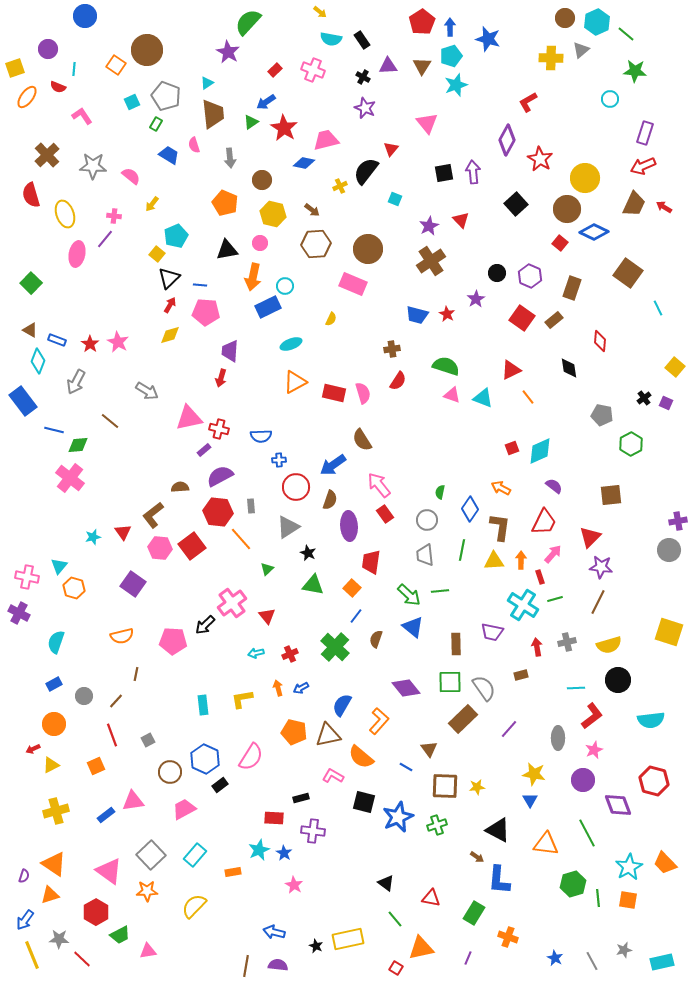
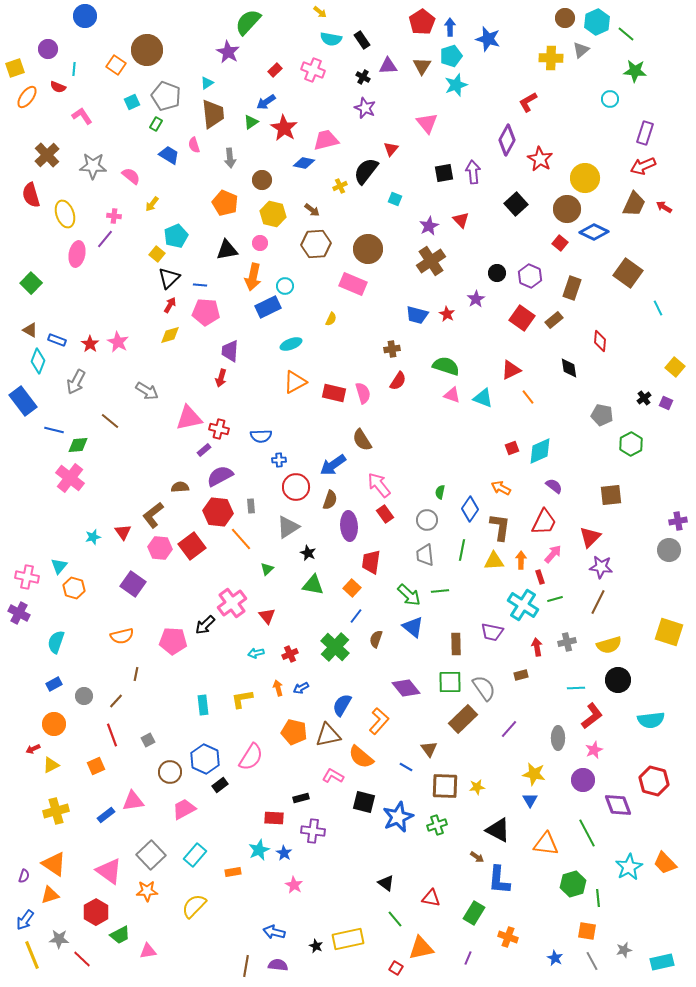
orange square at (628, 900): moved 41 px left, 31 px down
